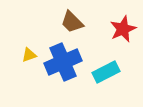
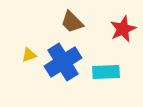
blue cross: rotated 9 degrees counterclockwise
cyan rectangle: rotated 24 degrees clockwise
